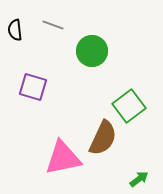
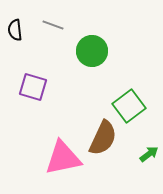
green arrow: moved 10 px right, 25 px up
